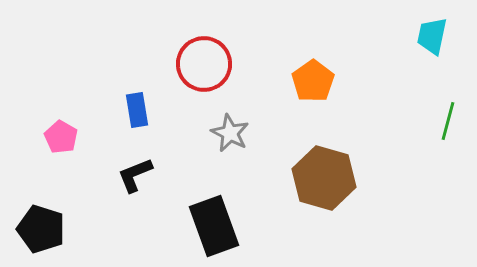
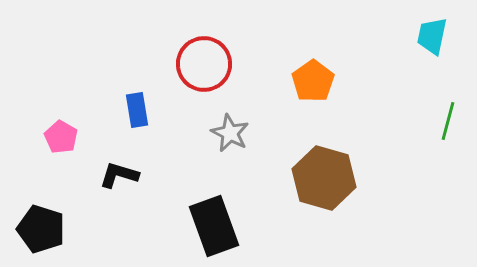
black L-shape: moved 16 px left; rotated 39 degrees clockwise
